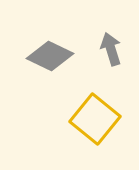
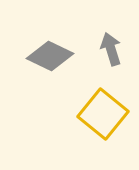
yellow square: moved 8 px right, 5 px up
